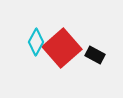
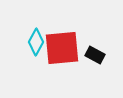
red square: rotated 36 degrees clockwise
